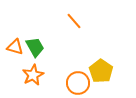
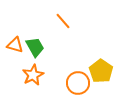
orange line: moved 11 px left
orange triangle: moved 2 px up
